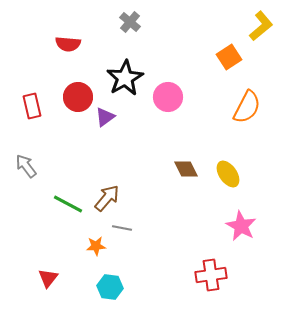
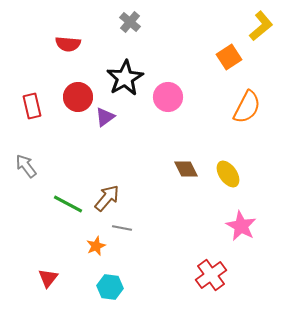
orange star: rotated 18 degrees counterclockwise
red cross: rotated 28 degrees counterclockwise
